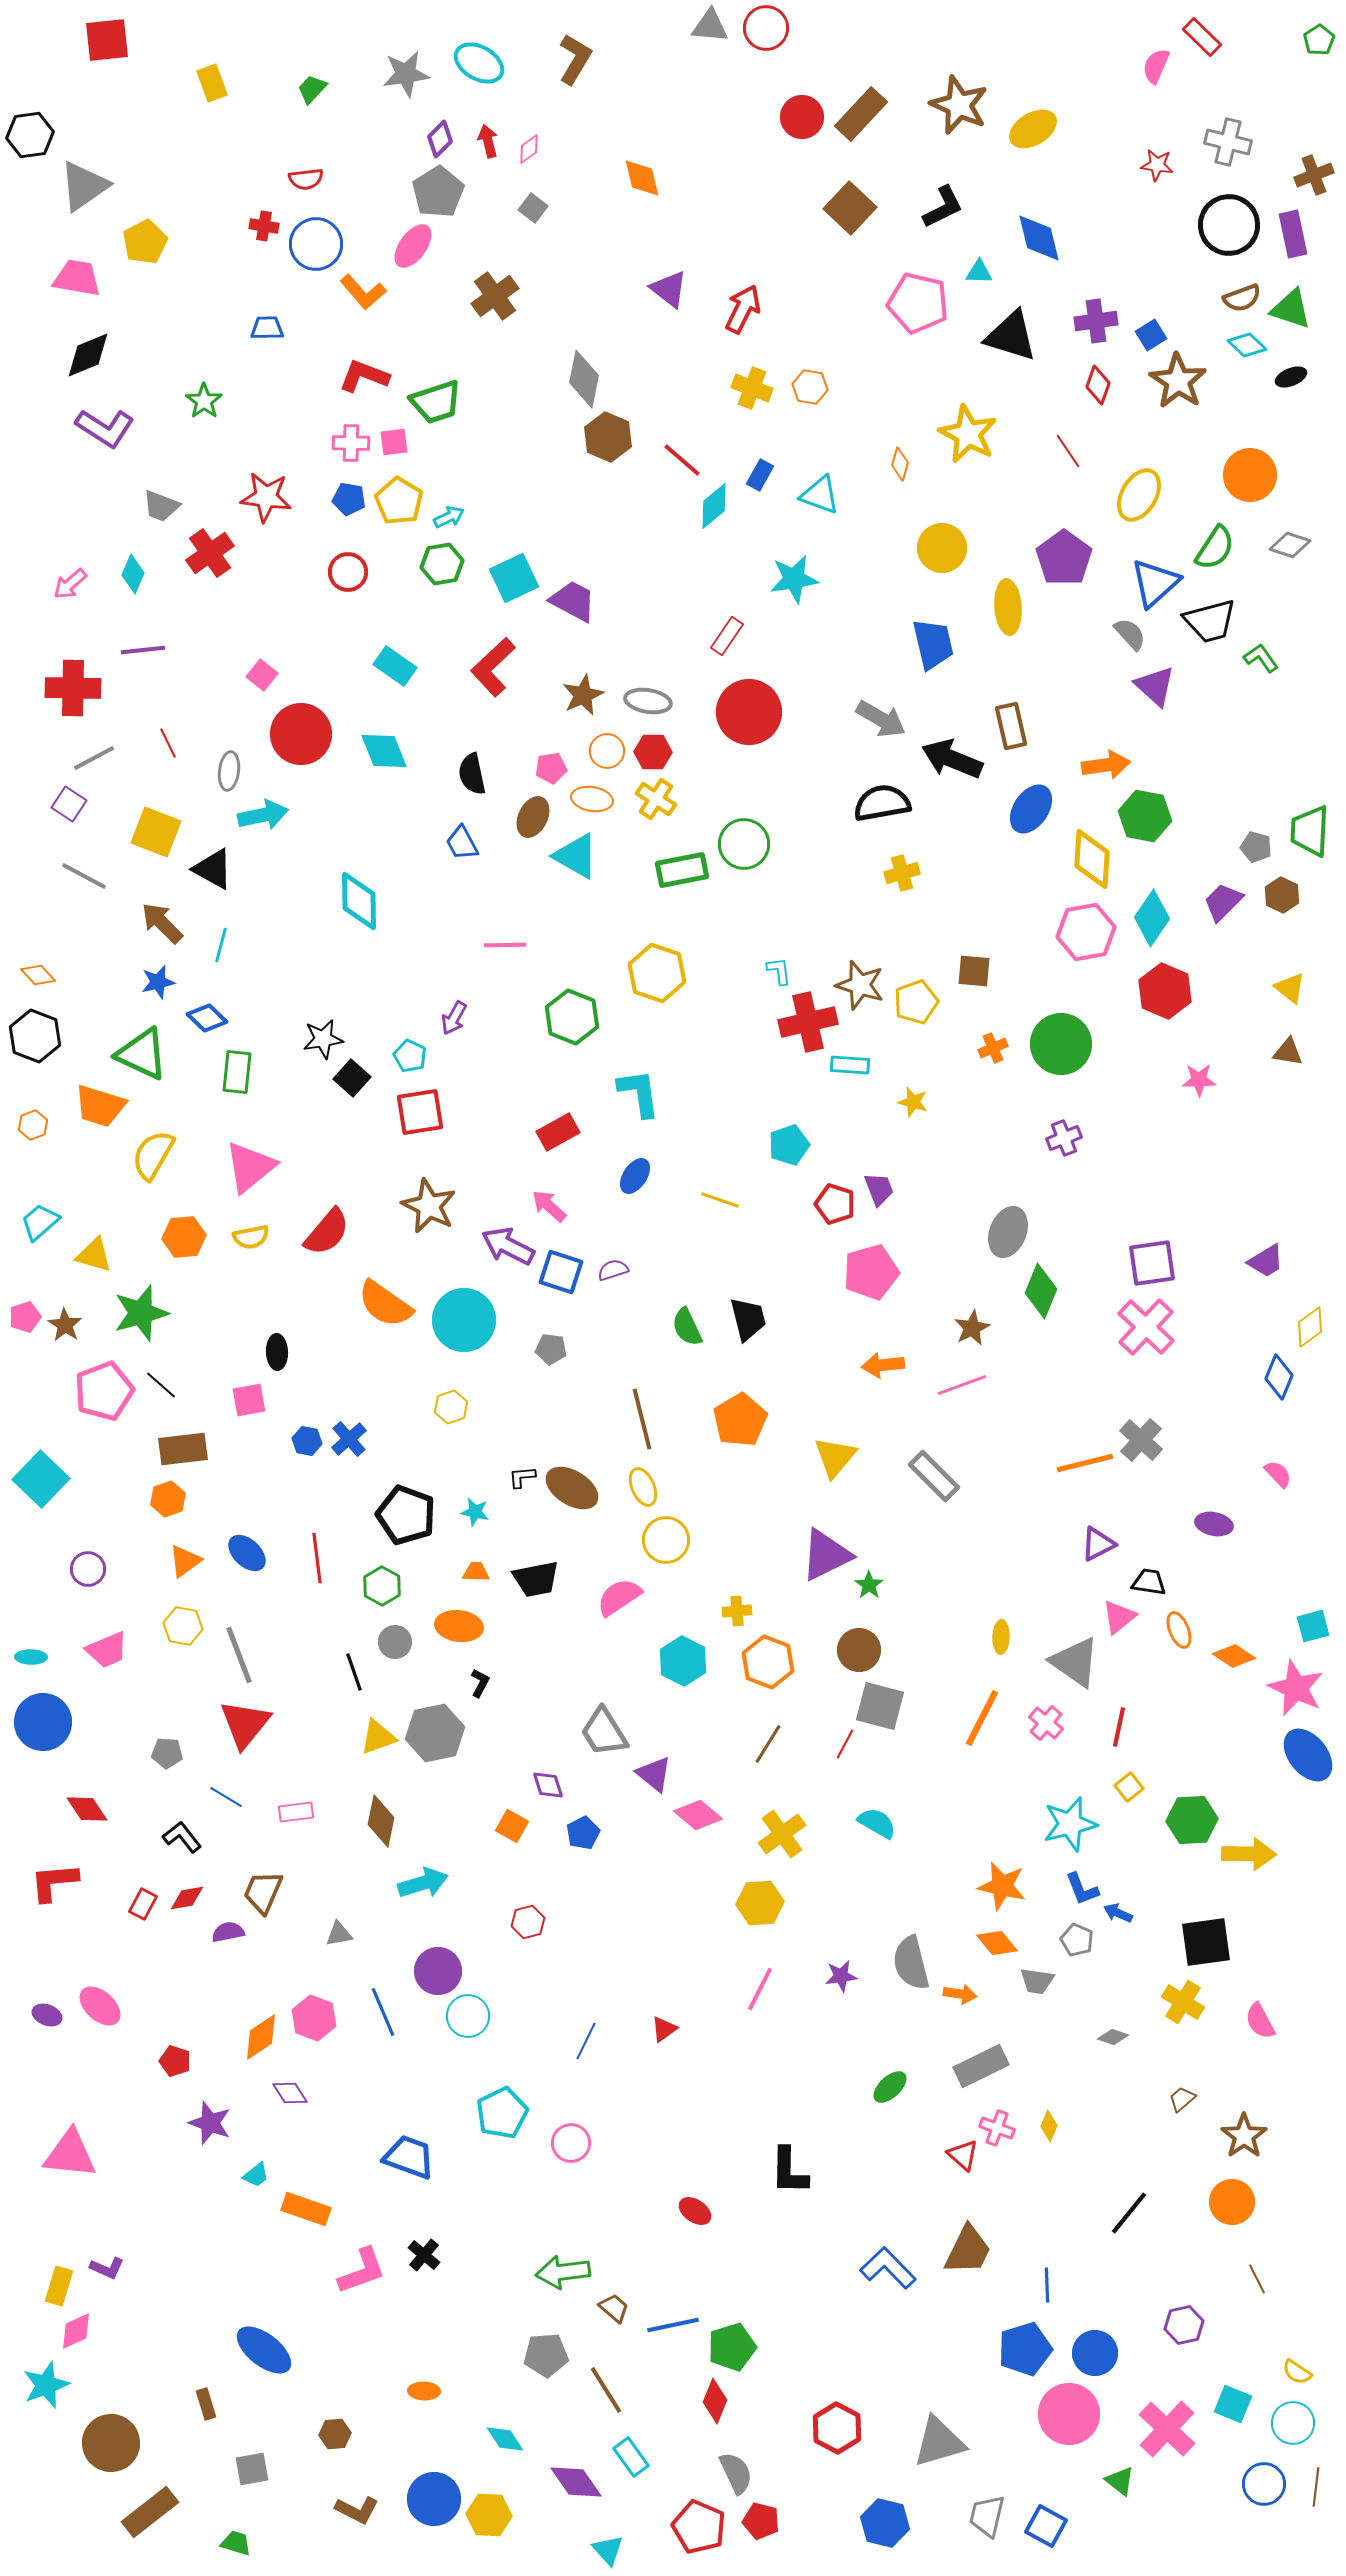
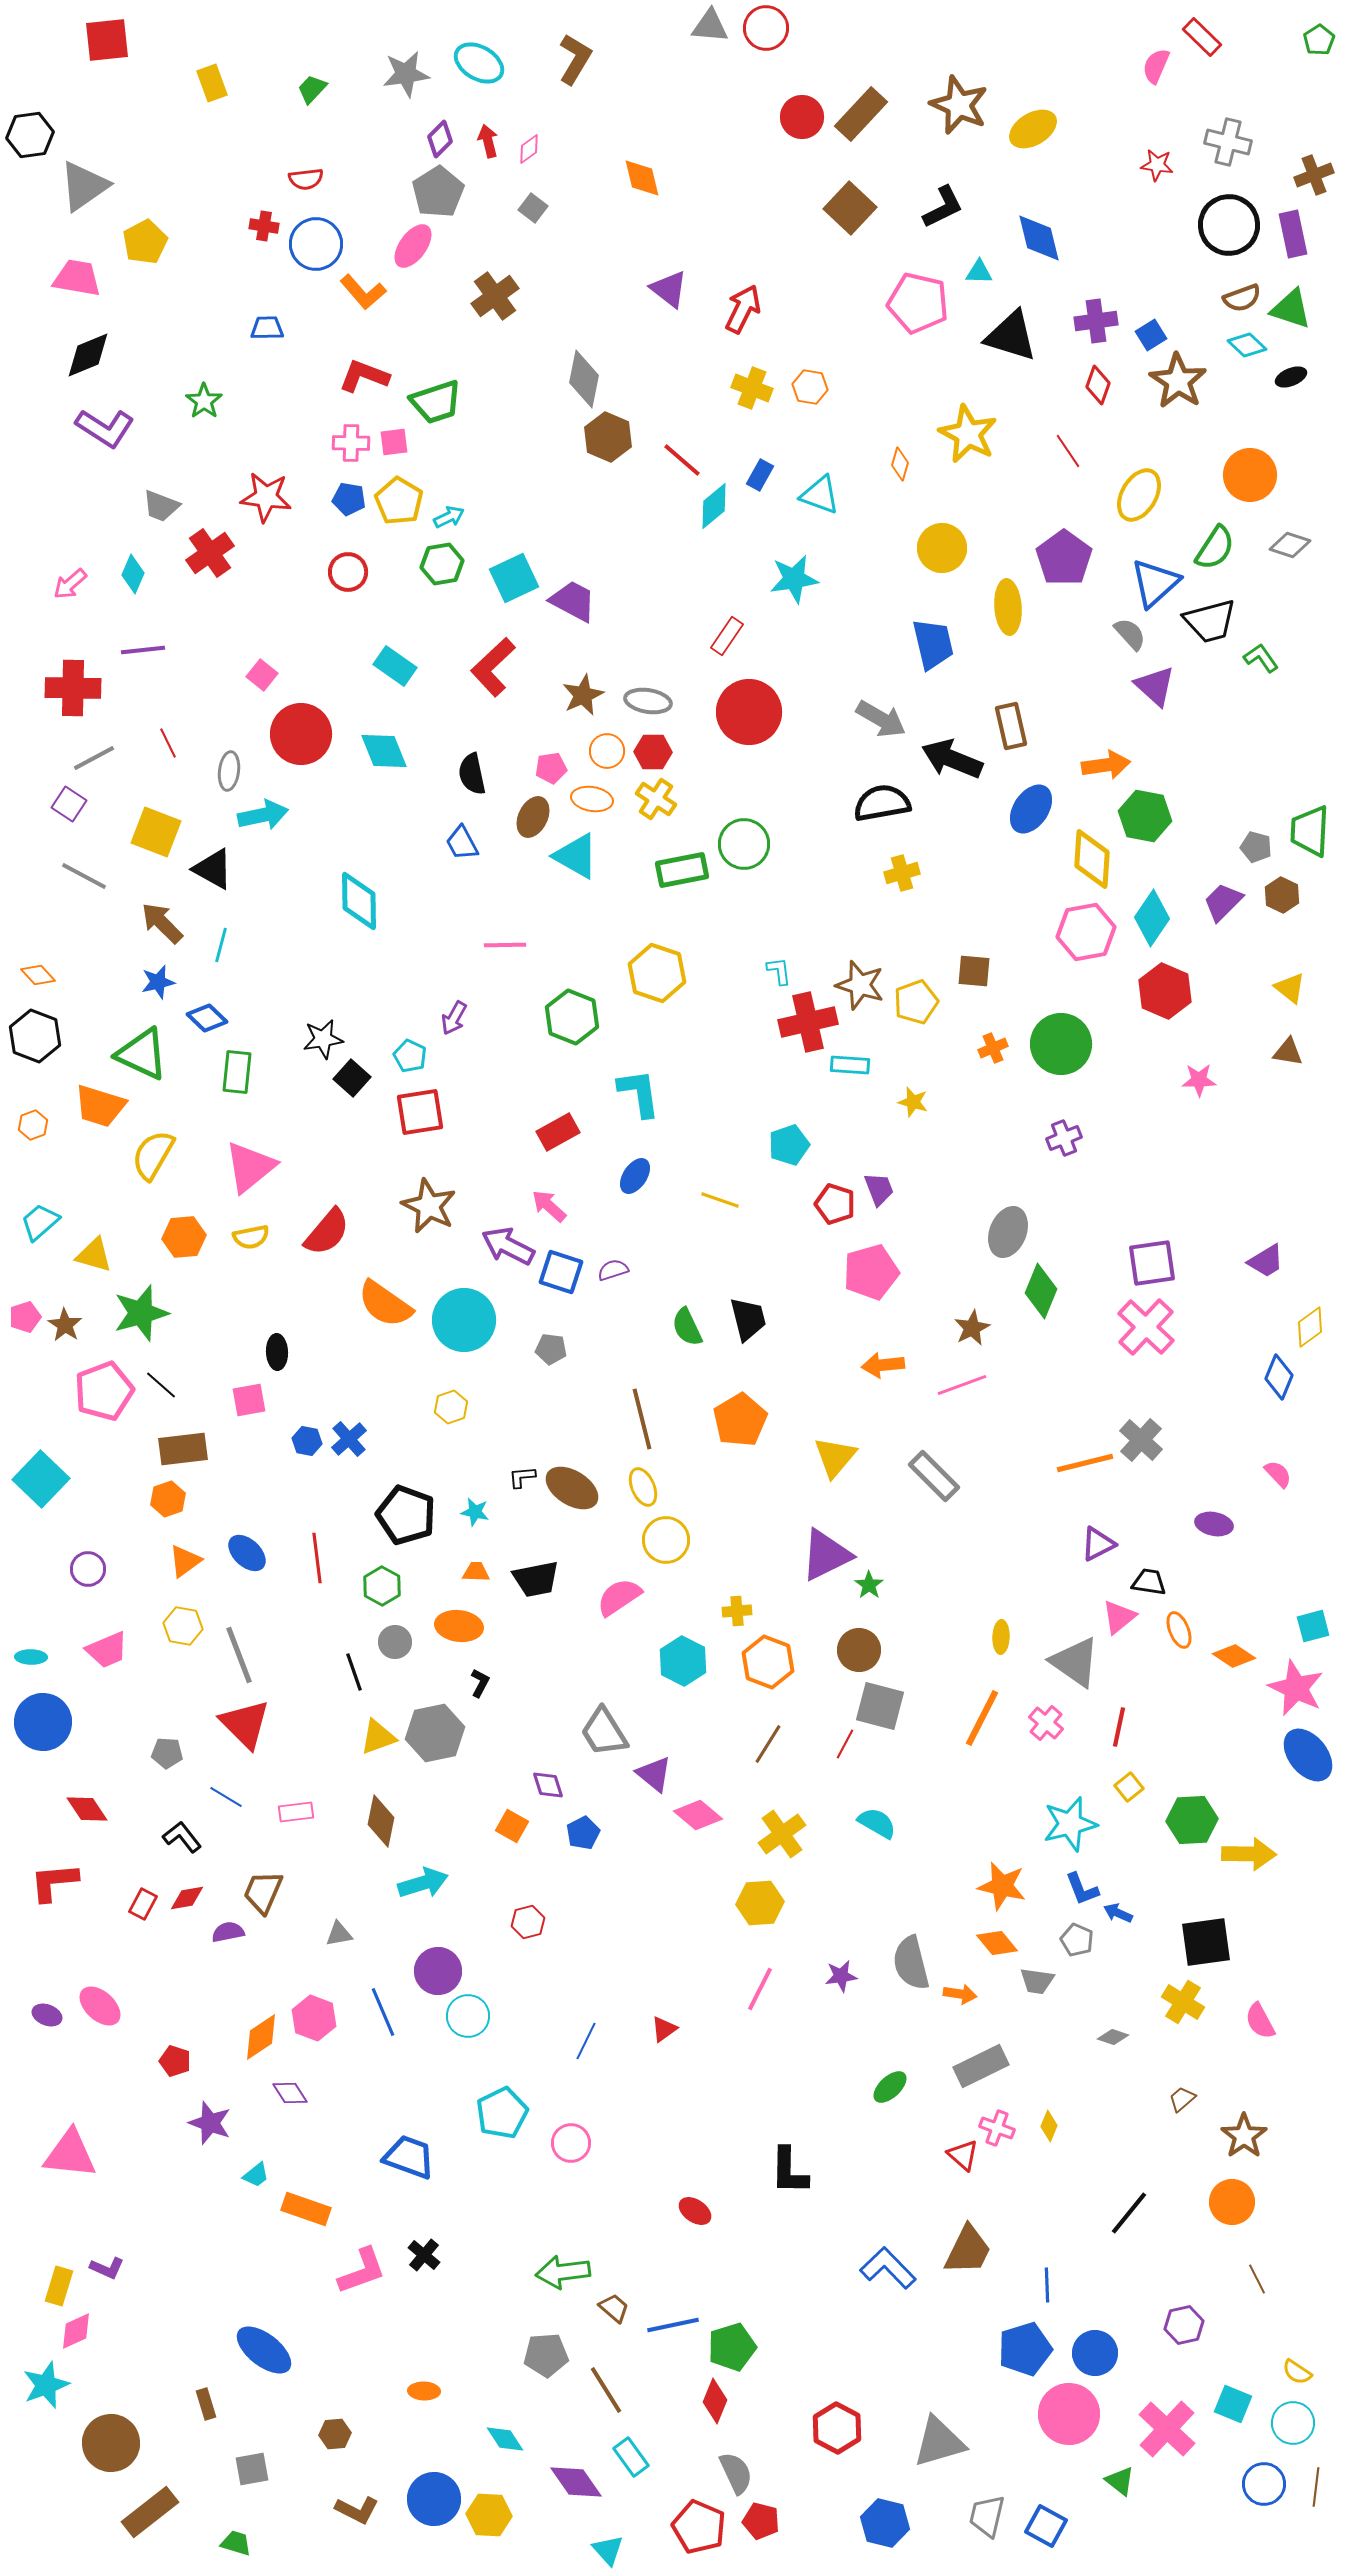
red triangle at (245, 1724): rotated 24 degrees counterclockwise
